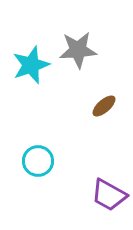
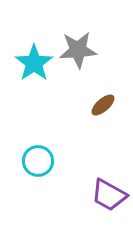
cyan star: moved 3 px right, 2 px up; rotated 15 degrees counterclockwise
brown ellipse: moved 1 px left, 1 px up
